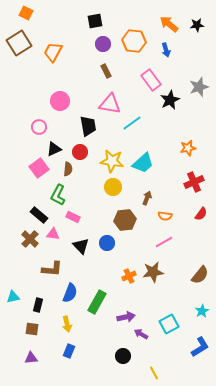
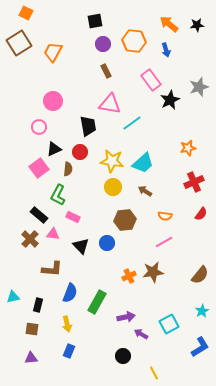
pink circle at (60, 101): moved 7 px left
brown arrow at (147, 198): moved 2 px left, 7 px up; rotated 80 degrees counterclockwise
